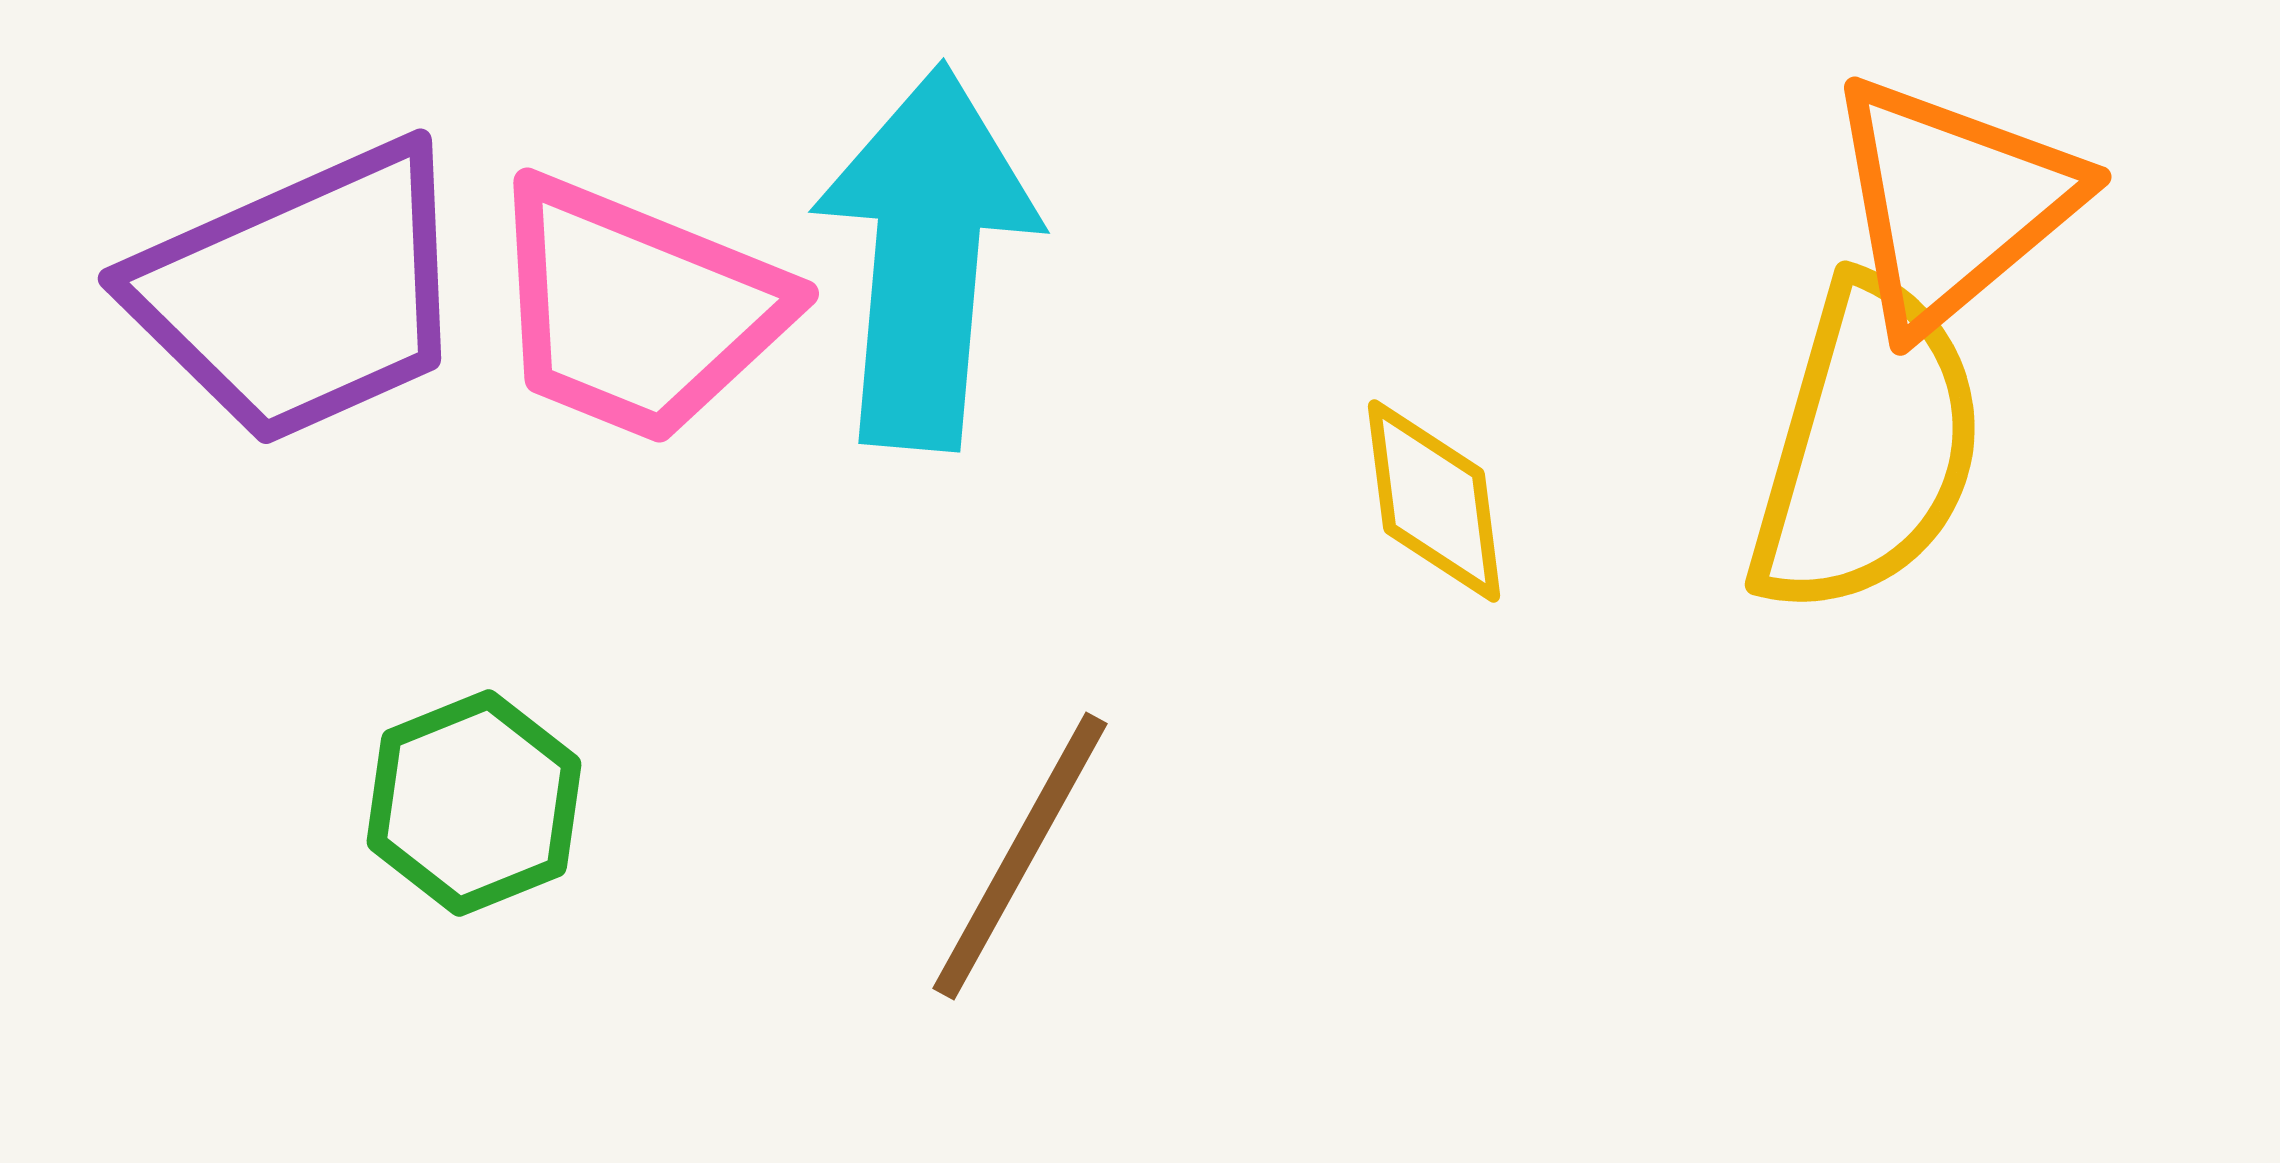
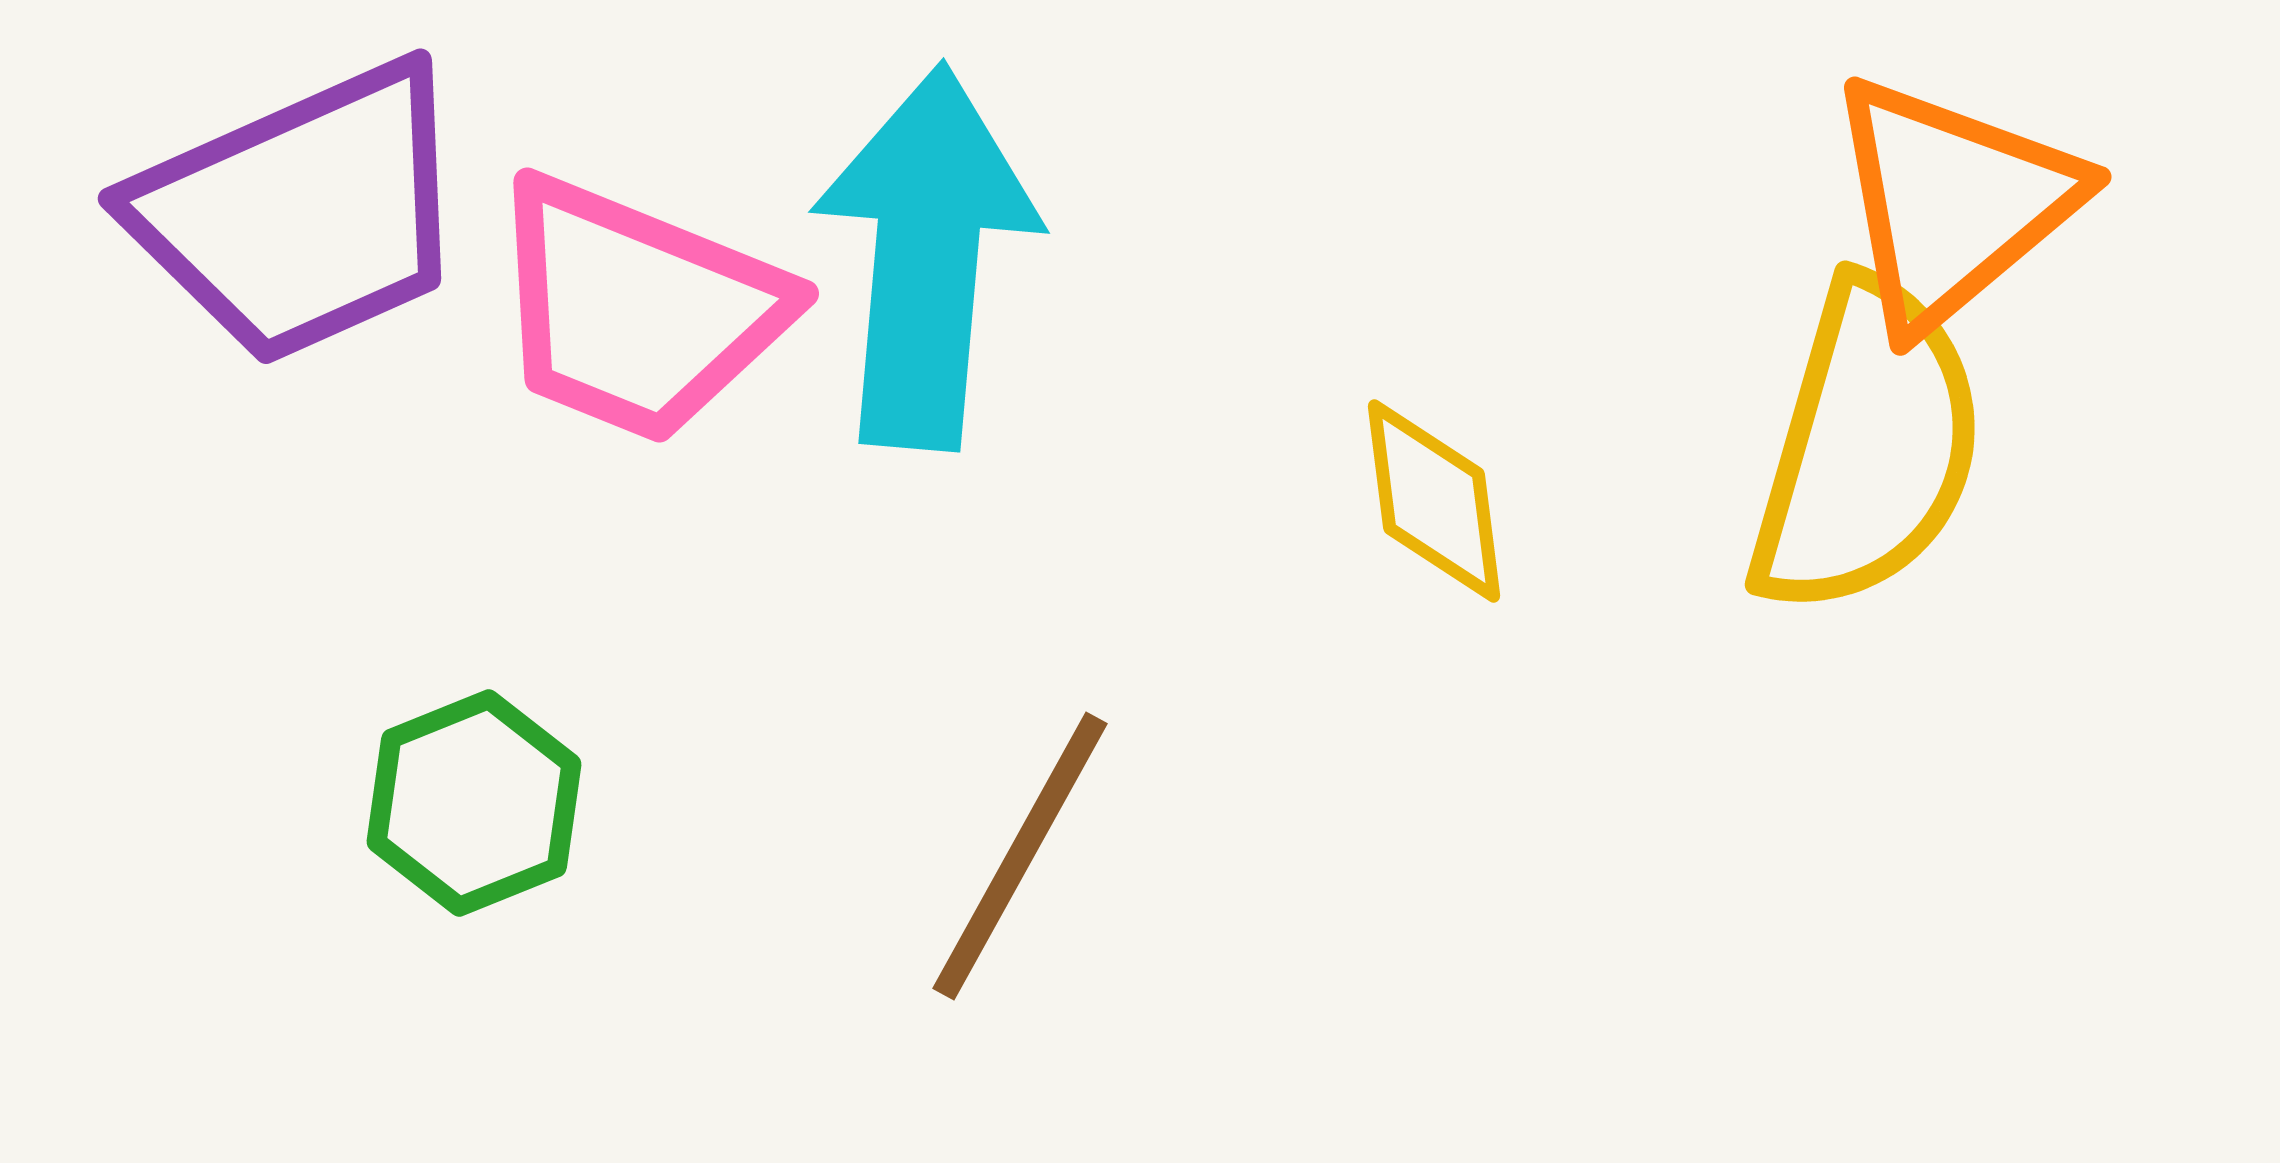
purple trapezoid: moved 80 px up
